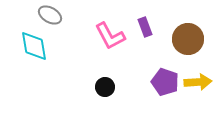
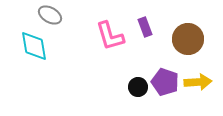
pink L-shape: rotated 12 degrees clockwise
black circle: moved 33 px right
